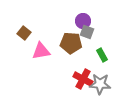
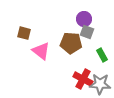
purple circle: moved 1 px right, 2 px up
brown square: rotated 24 degrees counterclockwise
pink triangle: rotated 48 degrees clockwise
